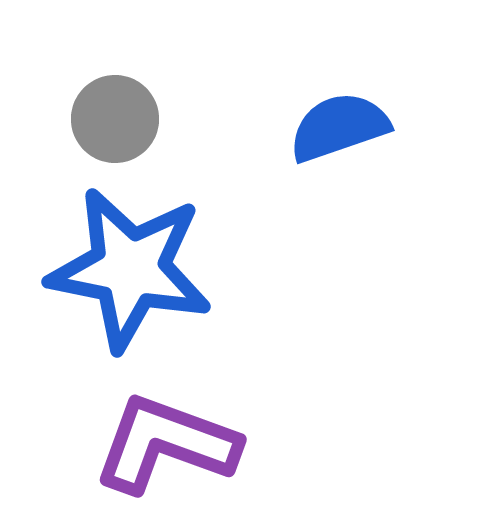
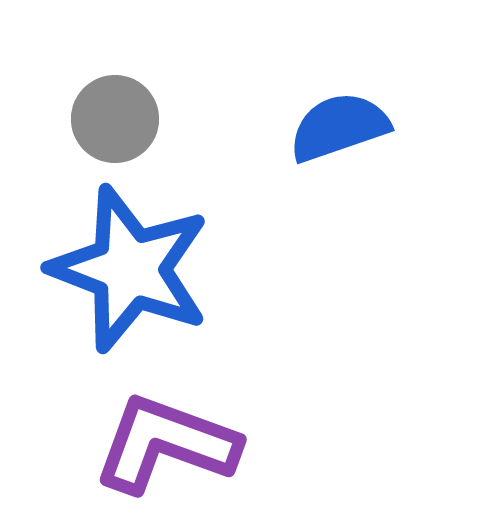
blue star: rotated 10 degrees clockwise
